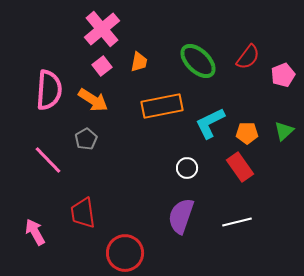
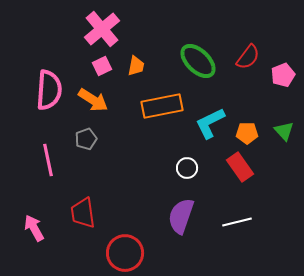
orange trapezoid: moved 3 px left, 4 px down
pink square: rotated 12 degrees clockwise
green triangle: rotated 30 degrees counterclockwise
gray pentagon: rotated 10 degrees clockwise
pink line: rotated 32 degrees clockwise
pink arrow: moved 1 px left, 4 px up
